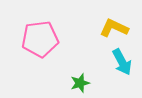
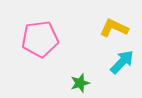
cyan arrow: rotated 108 degrees counterclockwise
